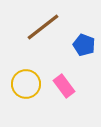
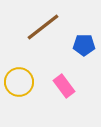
blue pentagon: rotated 20 degrees counterclockwise
yellow circle: moved 7 px left, 2 px up
